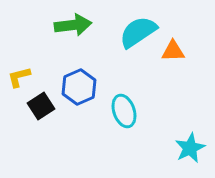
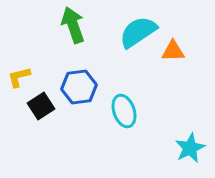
green arrow: rotated 102 degrees counterclockwise
blue hexagon: rotated 16 degrees clockwise
